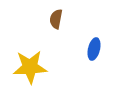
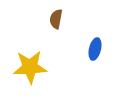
blue ellipse: moved 1 px right
